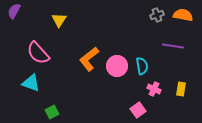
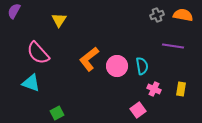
green square: moved 5 px right, 1 px down
